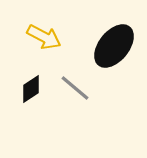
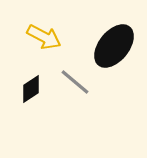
gray line: moved 6 px up
